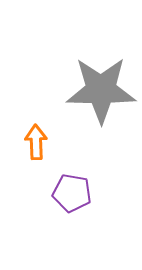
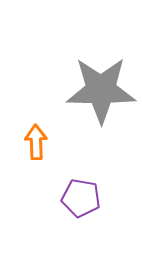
purple pentagon: moved 9 px right, 5 px down
